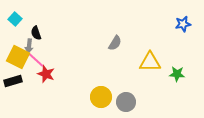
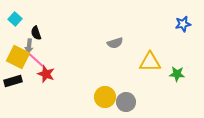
gray semicircle: rotated 42 degrees clockwise
yellow circle: moved 4 px right
